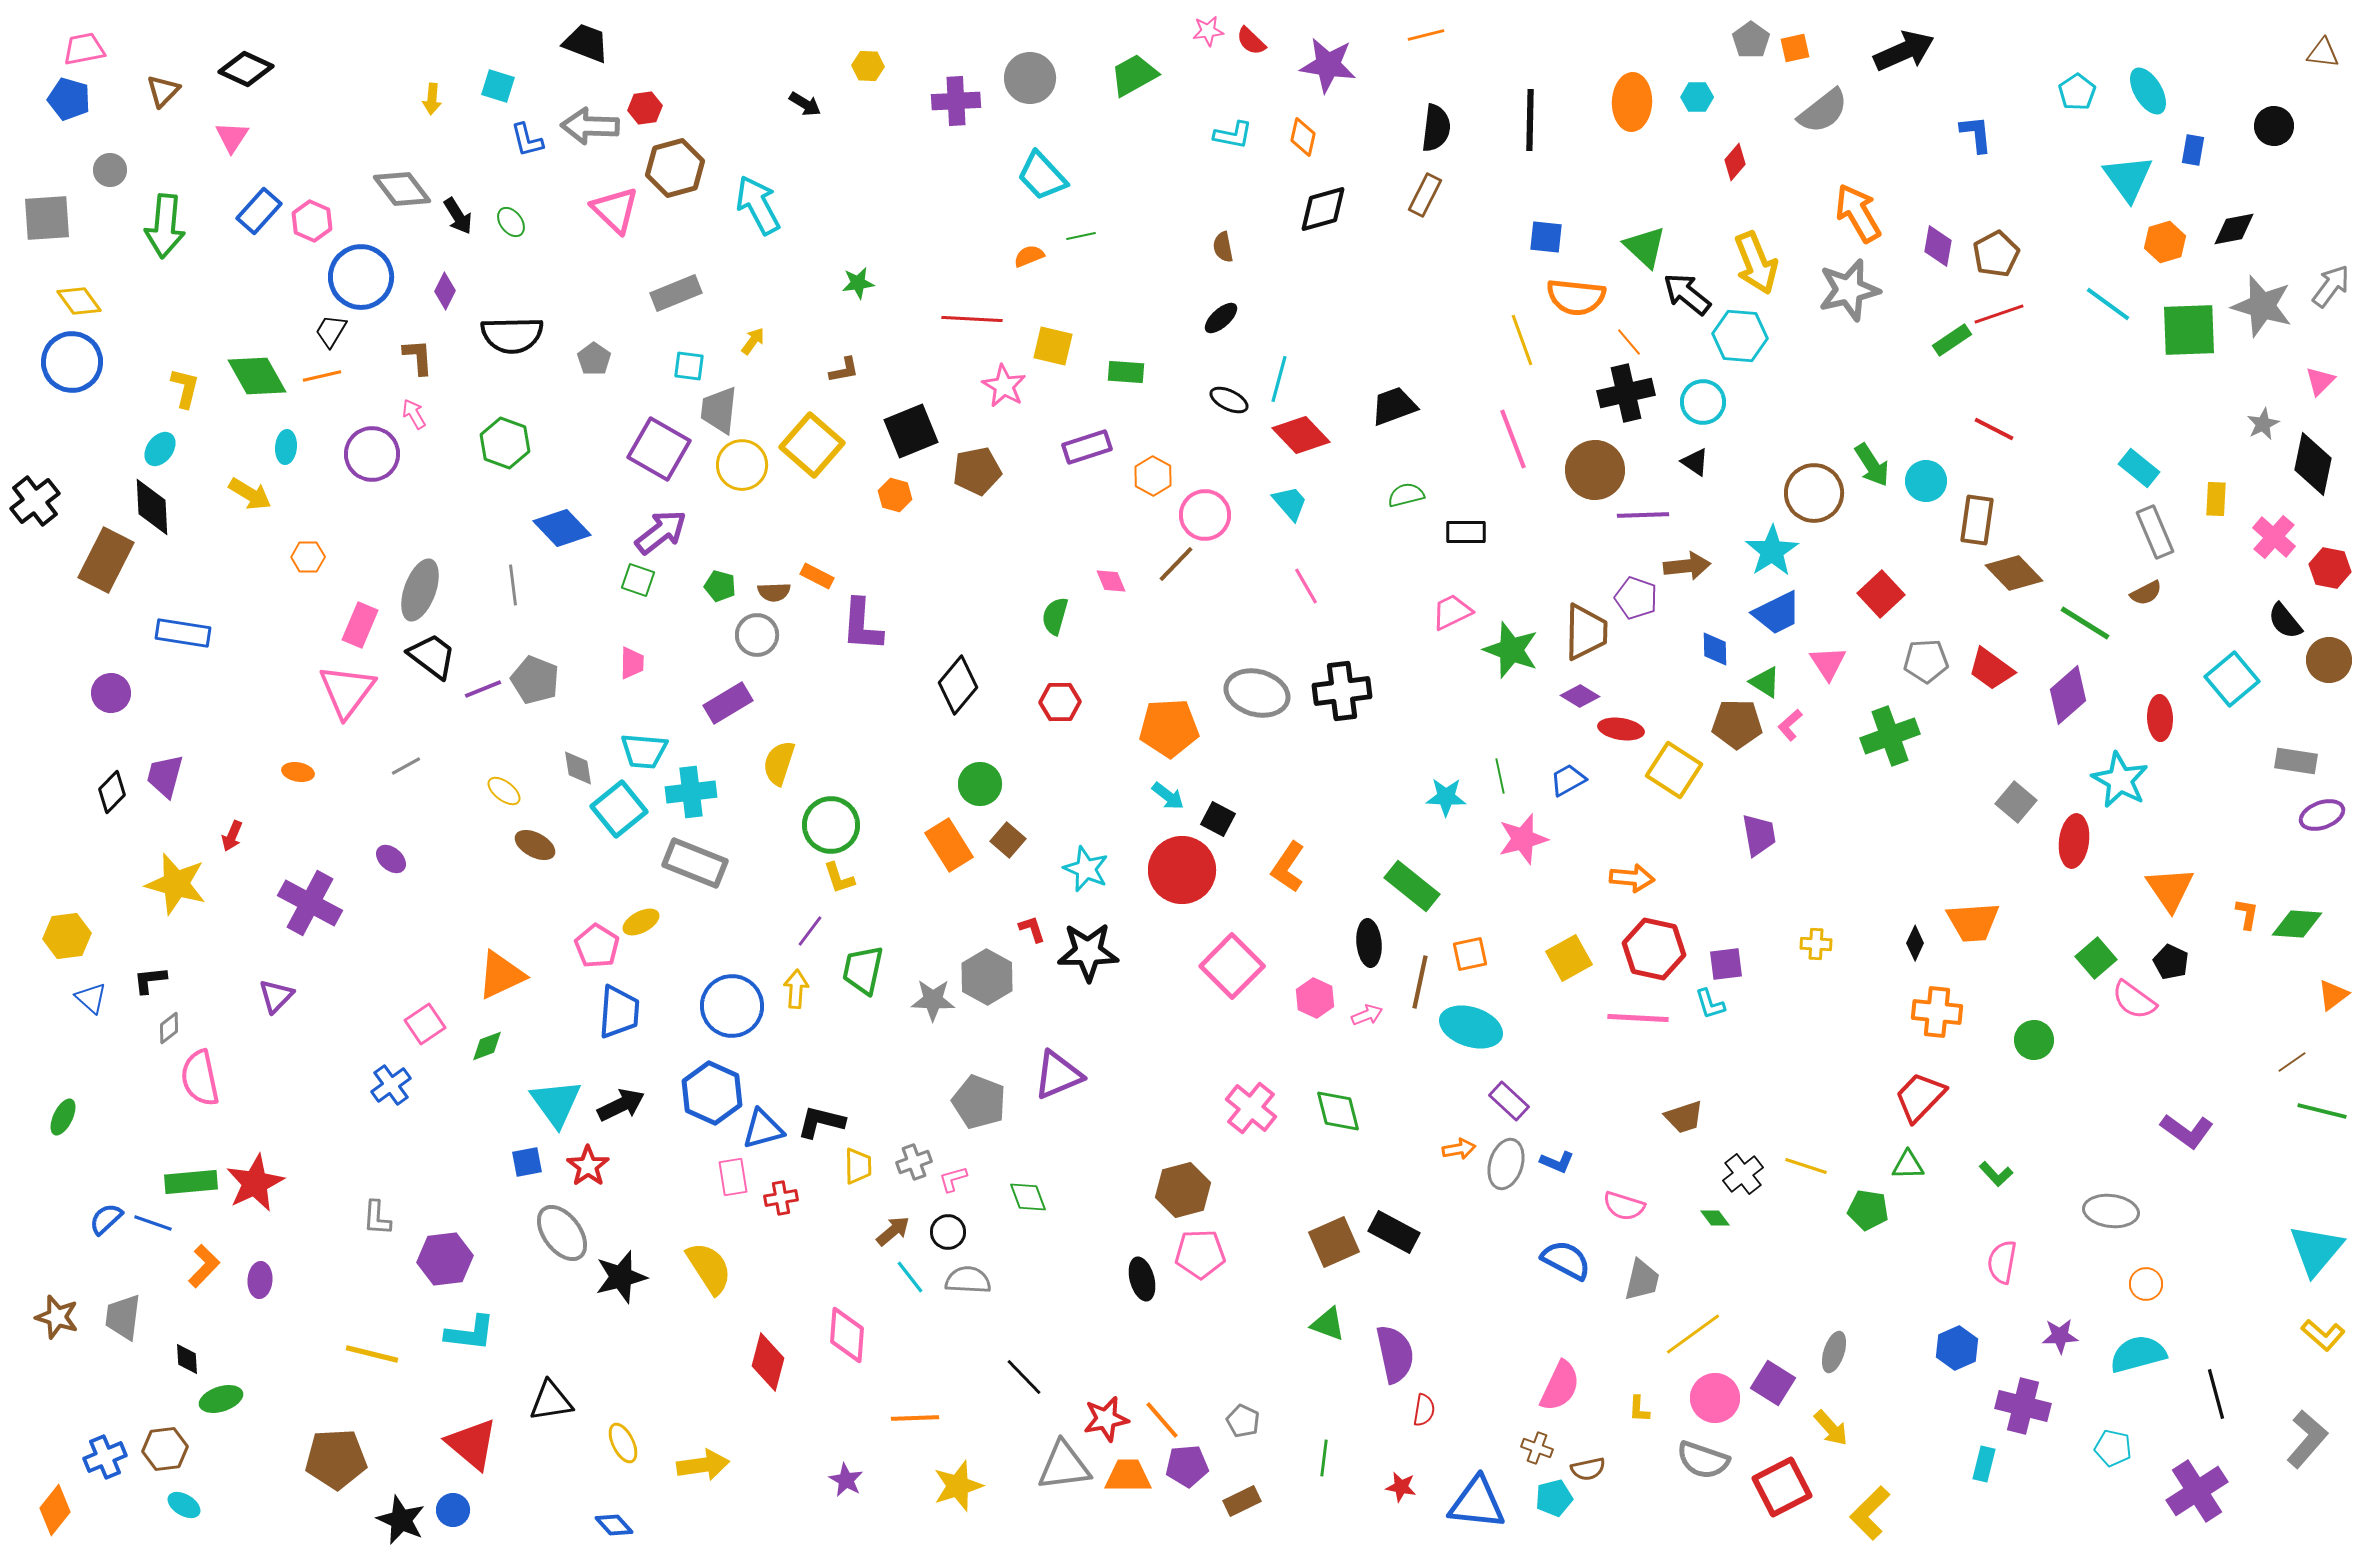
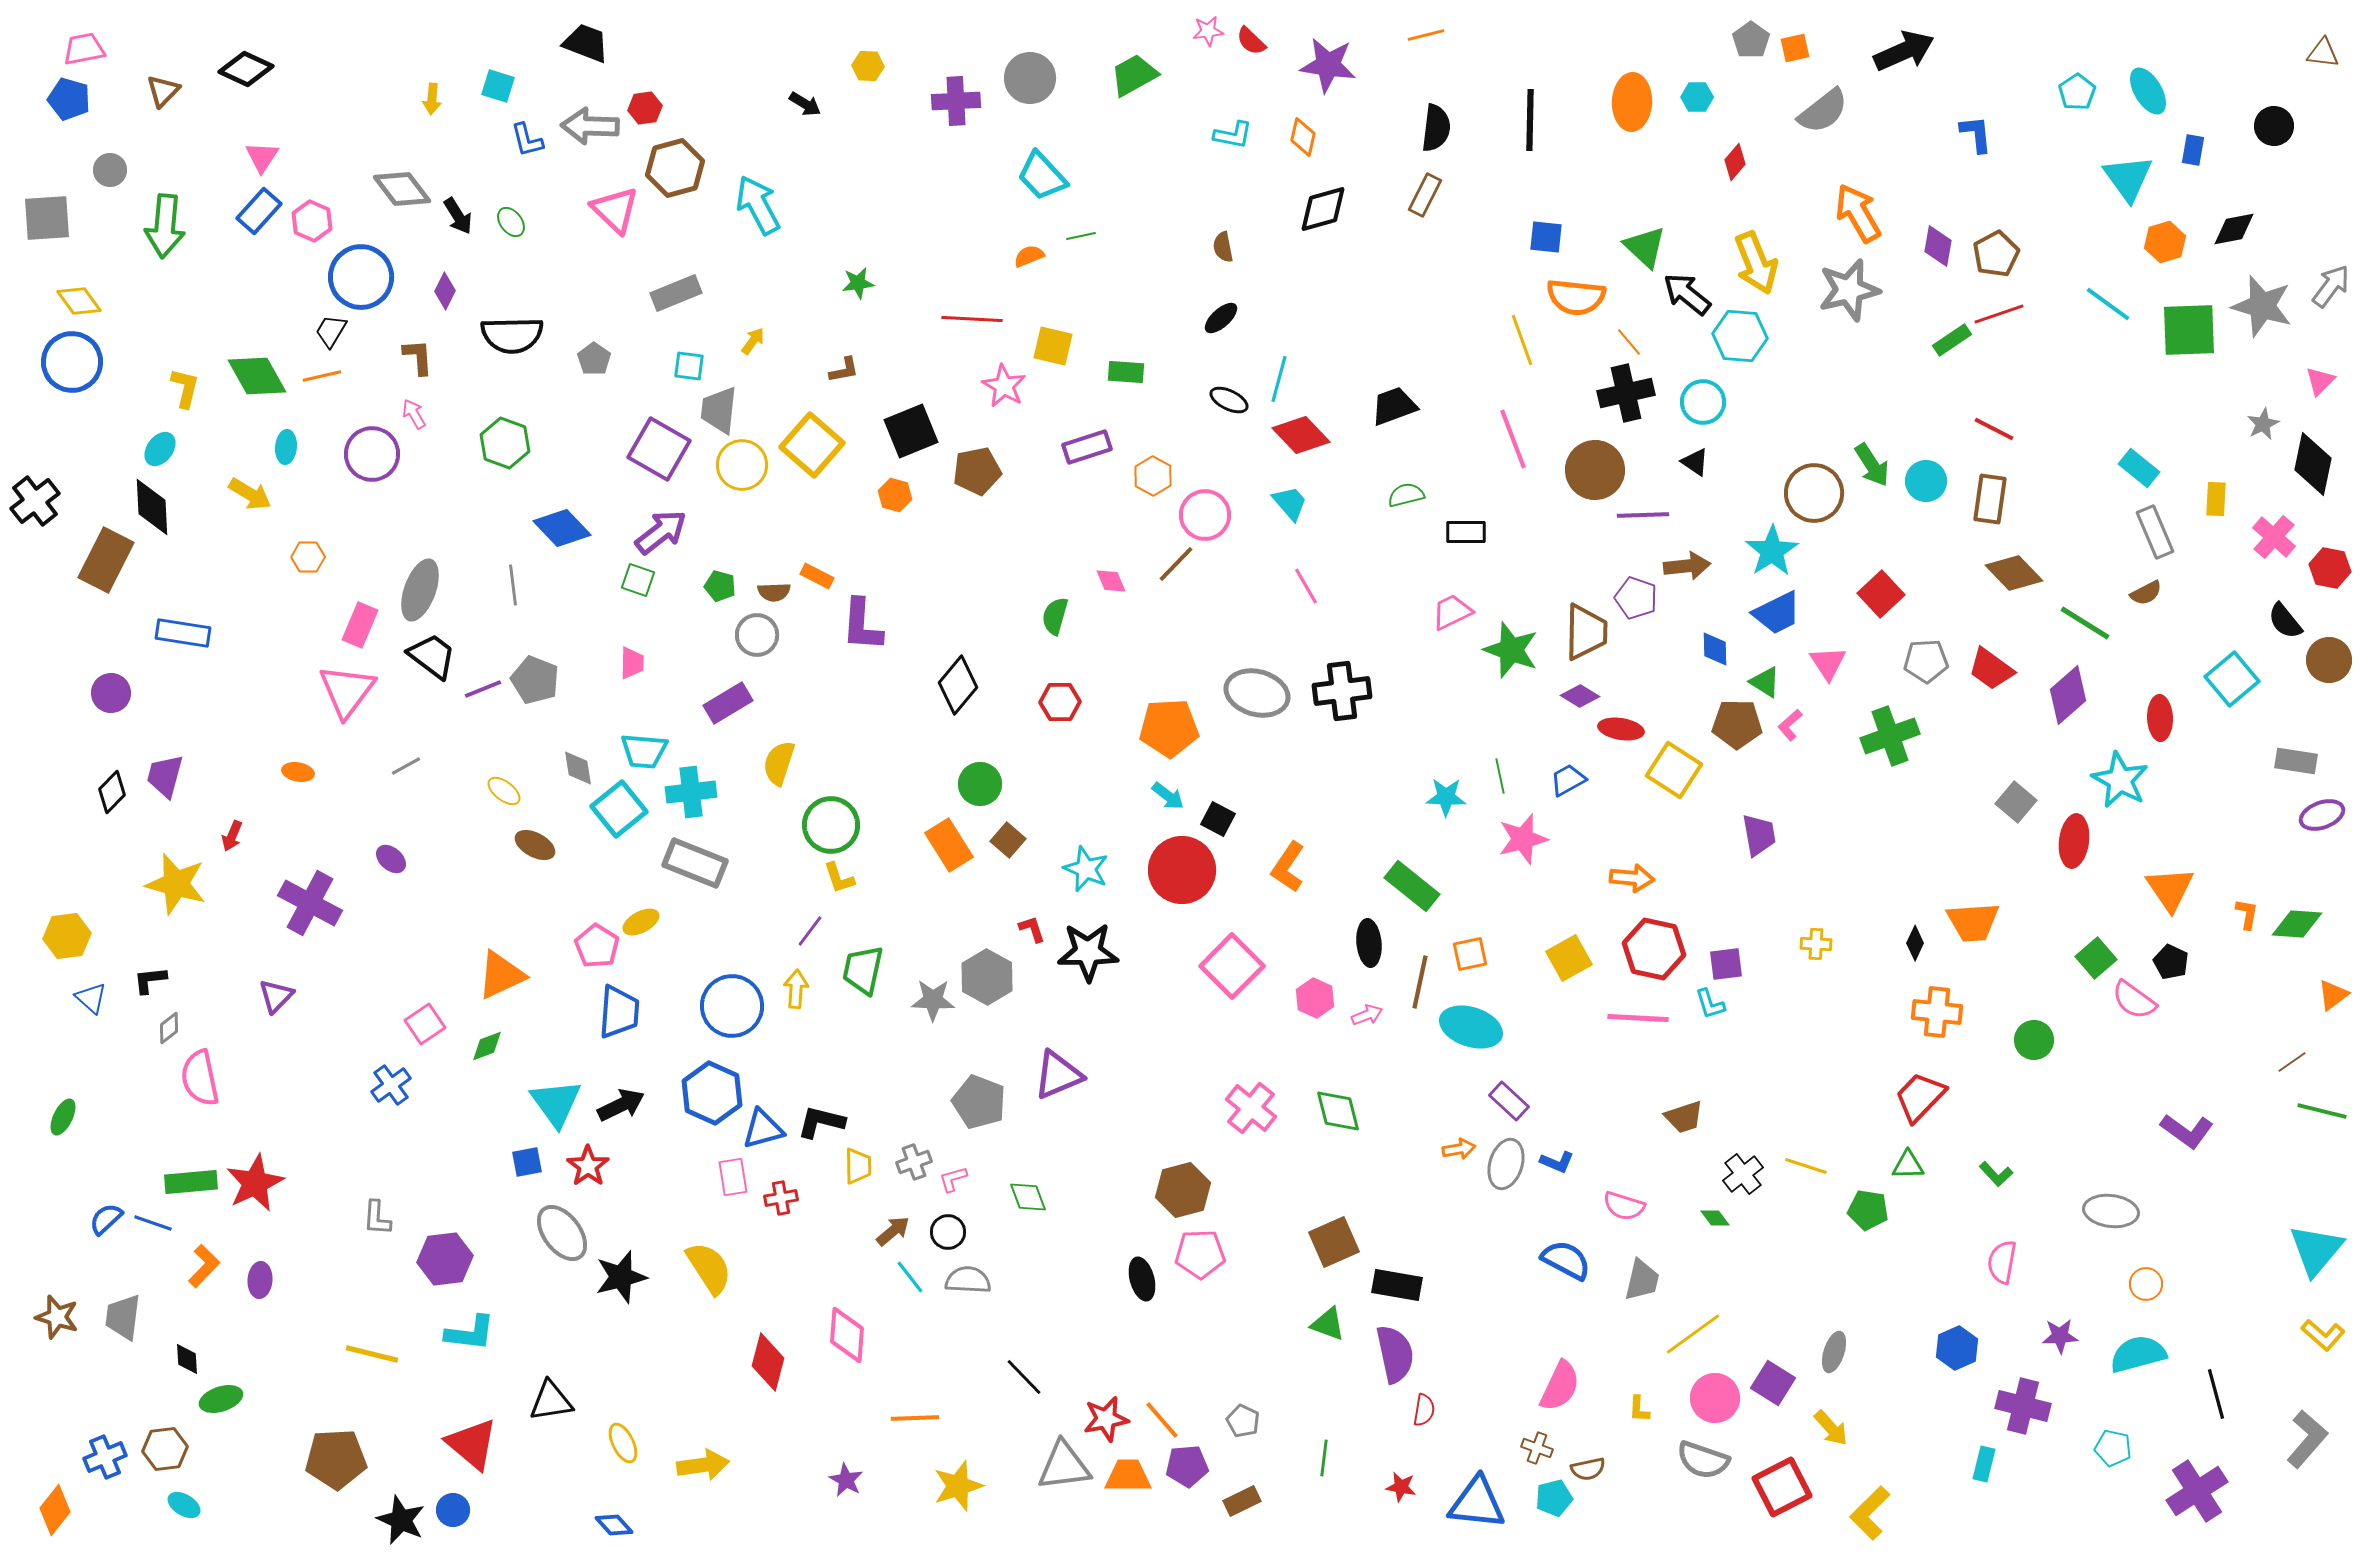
pink triangle at (232, 137): moved 30 px right, 20 px down
brown rectangle at (1977, 520): moved 13 px right, 21 px up
black rectangle at (1394, 1232): moved 3 px right, 53 px down; rotated 18 degrees counterclockwise
